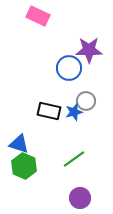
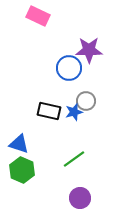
green hexagon: moved 2 px left, 4 px down
